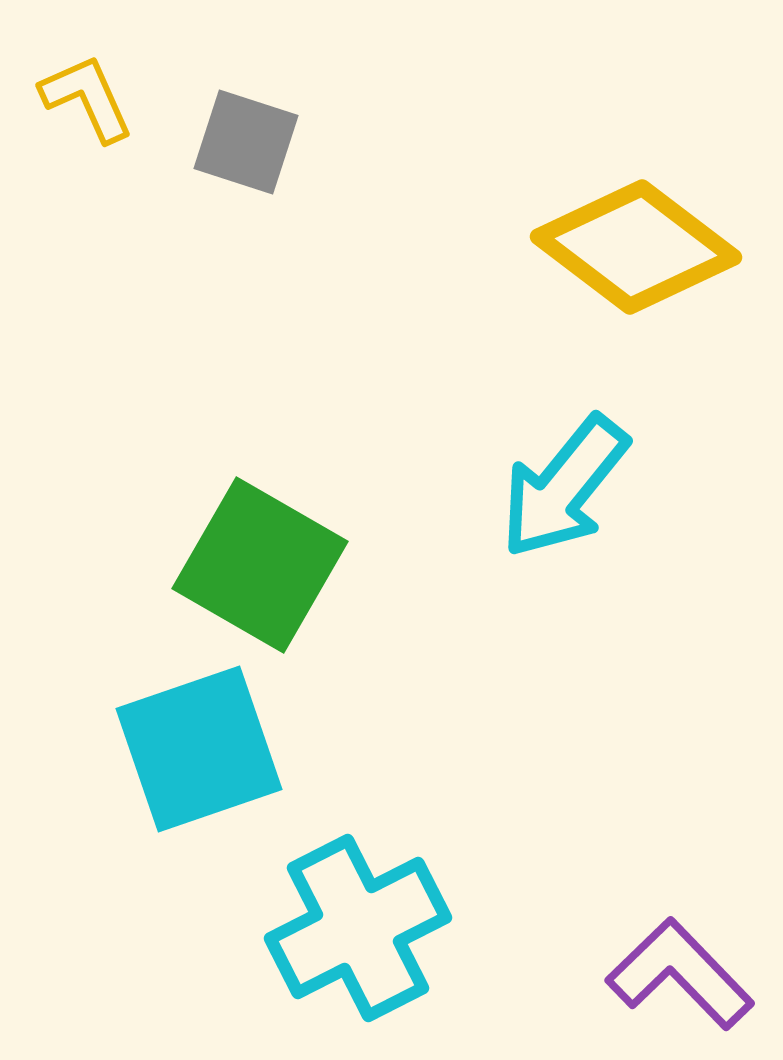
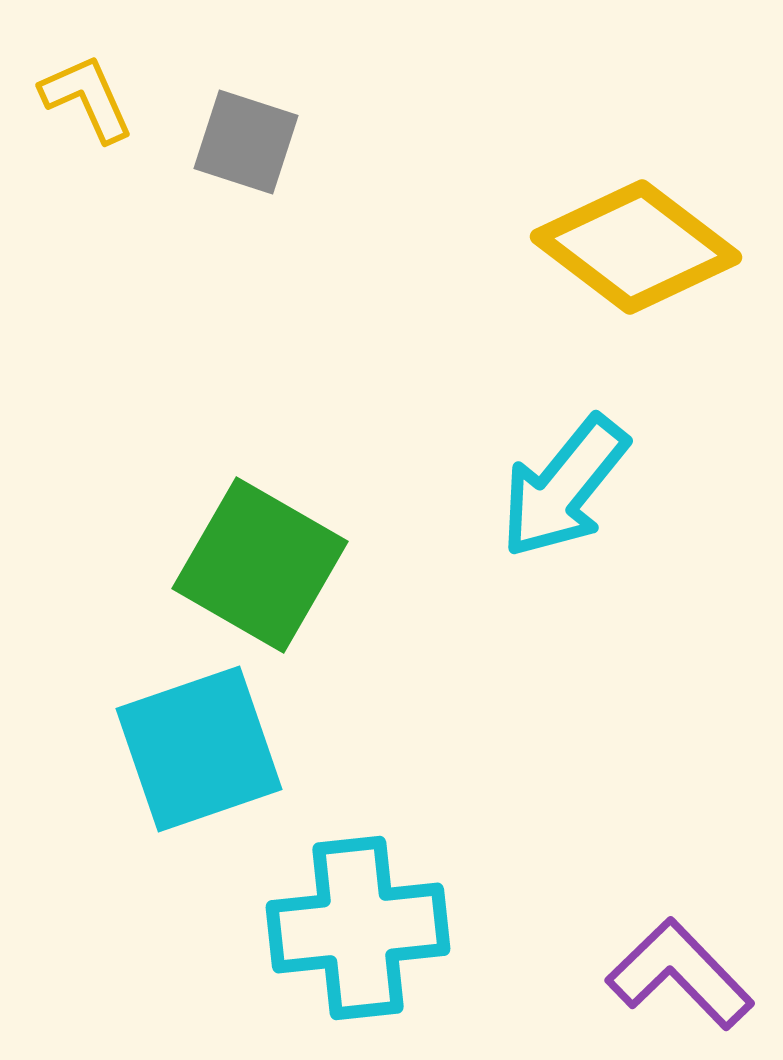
cyan cross: rotated 21 degrees clockwise
